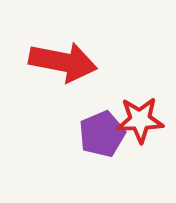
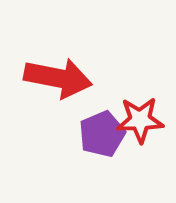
red arrow: moved 5 px left, 16 px down
